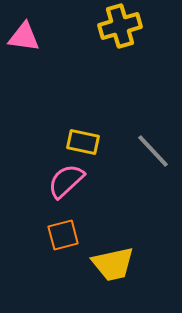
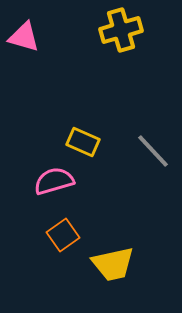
yellow cross: moved 1 px right, 4 px down
pink triangle: rotated 8 degrees clockwise
yellow rectangle: rotated 12 degrees clockwise
pink semicircle: moved 12 px left; rotated 27 degrees clockwise
orange square: rotated 20 degrees counterclockwise
